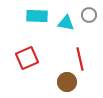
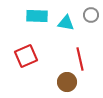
gray circle: moved 2 px right
red square: moved 1 px left, 2 px up
